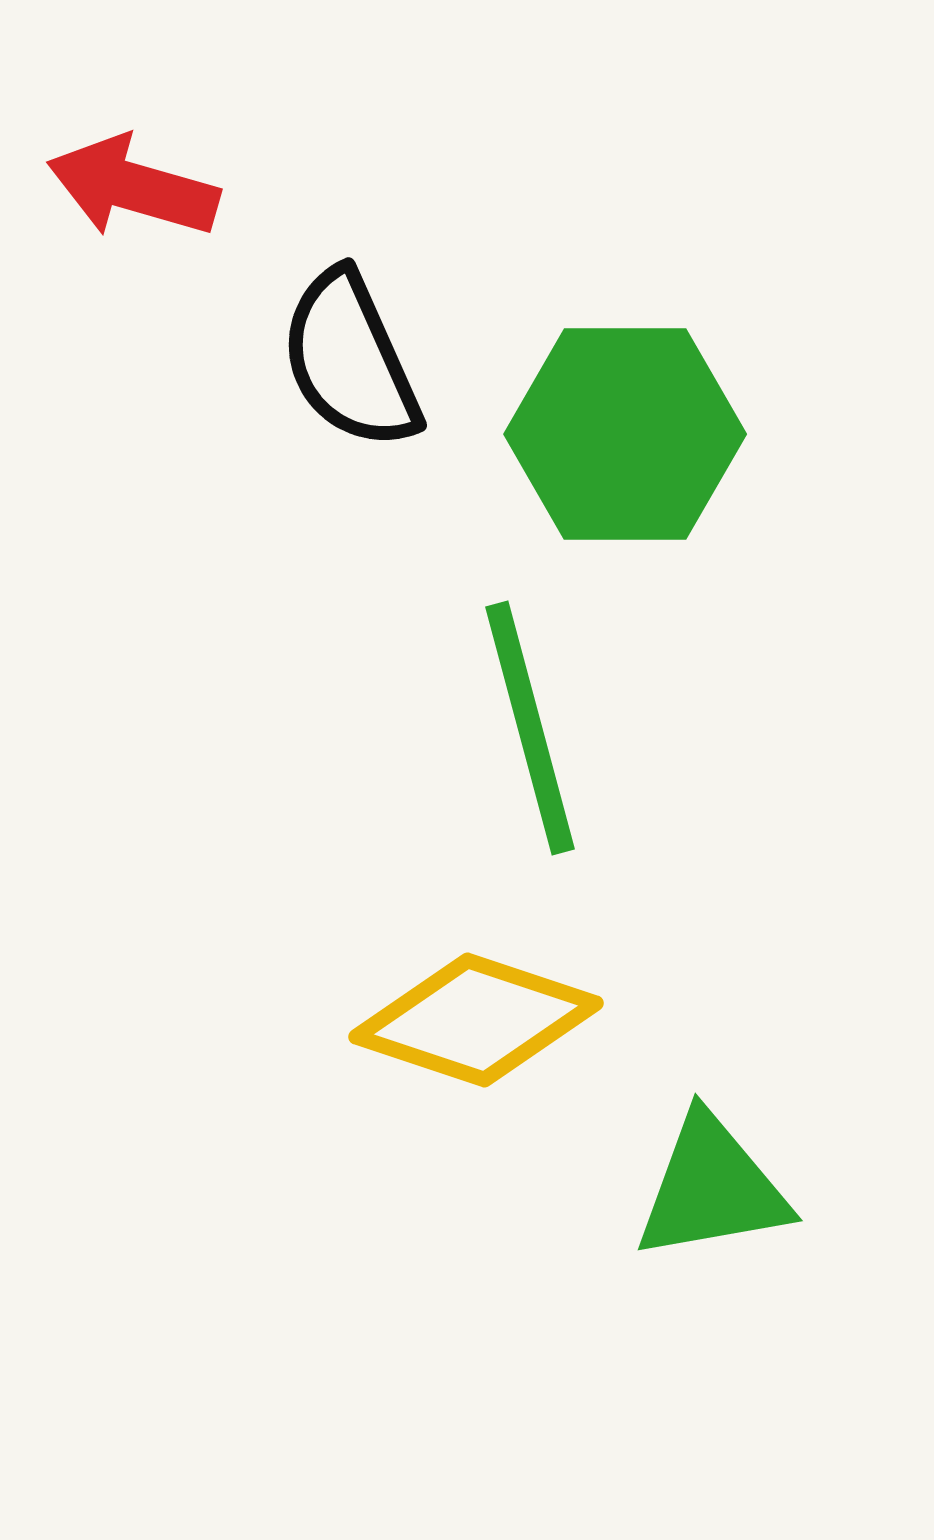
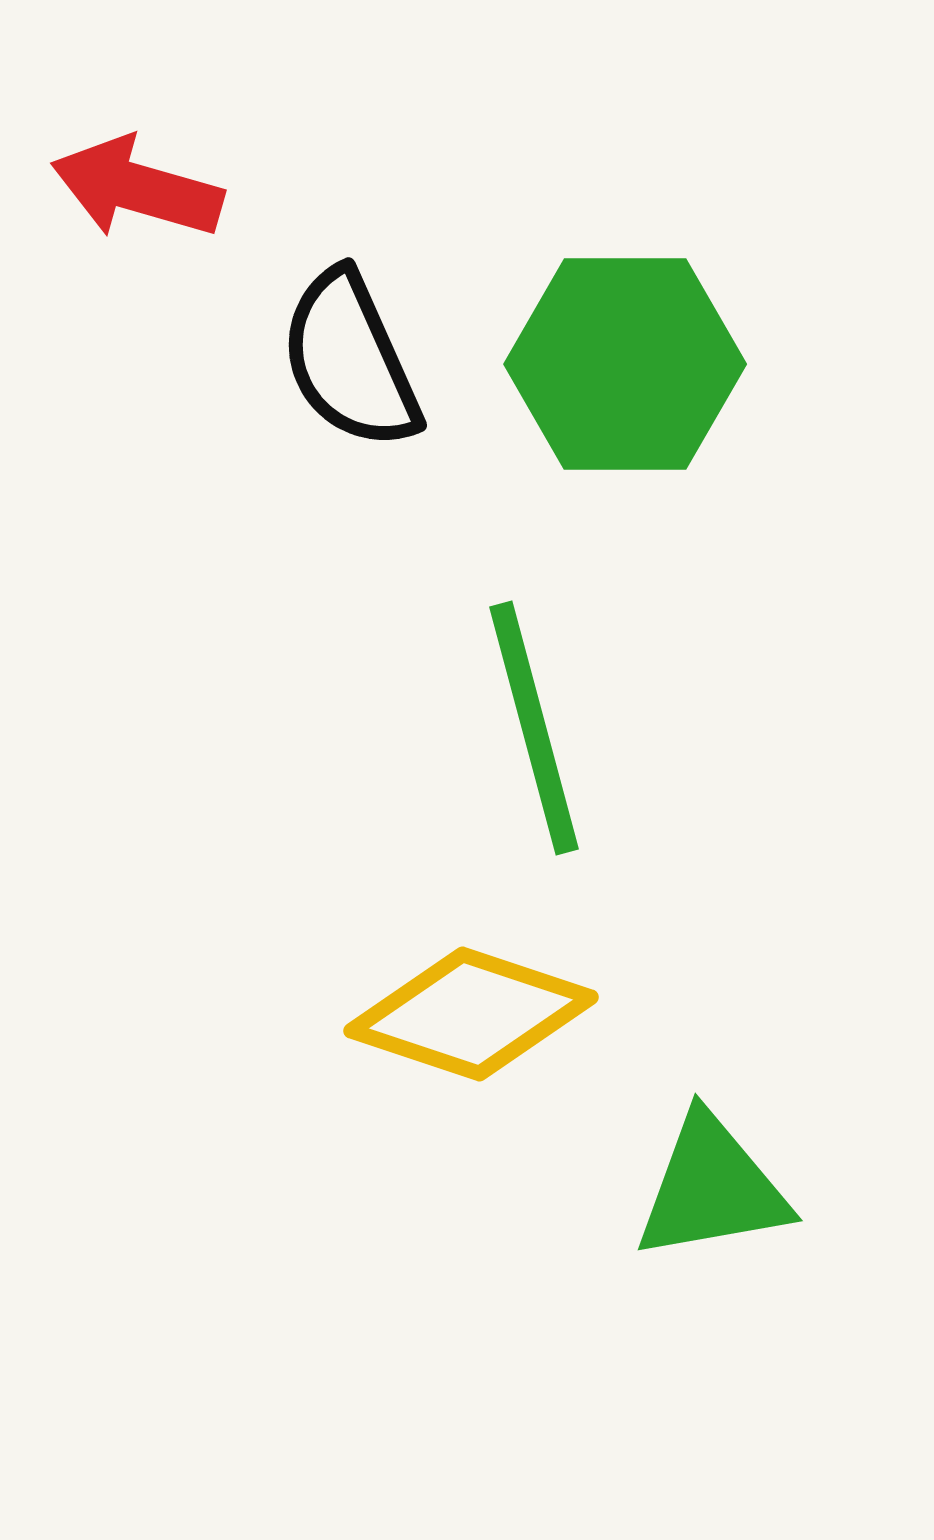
red arrow: moved 4 px right, 1 px down
green hexagon: moved 70 px up
green line: moved 4 px right
yellow diamond: moved 5 px left, 6 px up
